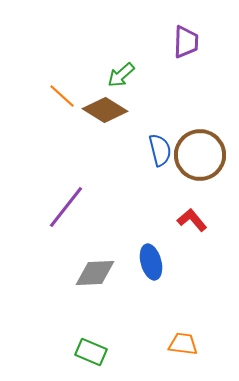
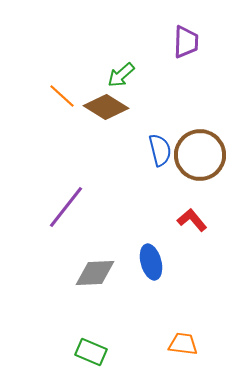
brown diamond: moved 1 px right, 3 px up
